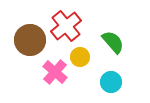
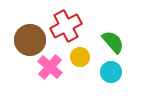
red cross: rotated 12 degrees clockwise
pink cross: moved 5 px left, 5 px up
cyan circle: moved 10 px up
